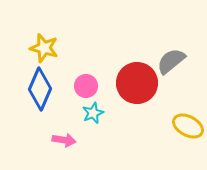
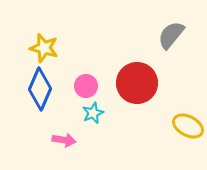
gray semicircle: moved 26 px up; rotated 12 degrees counterclockwise
